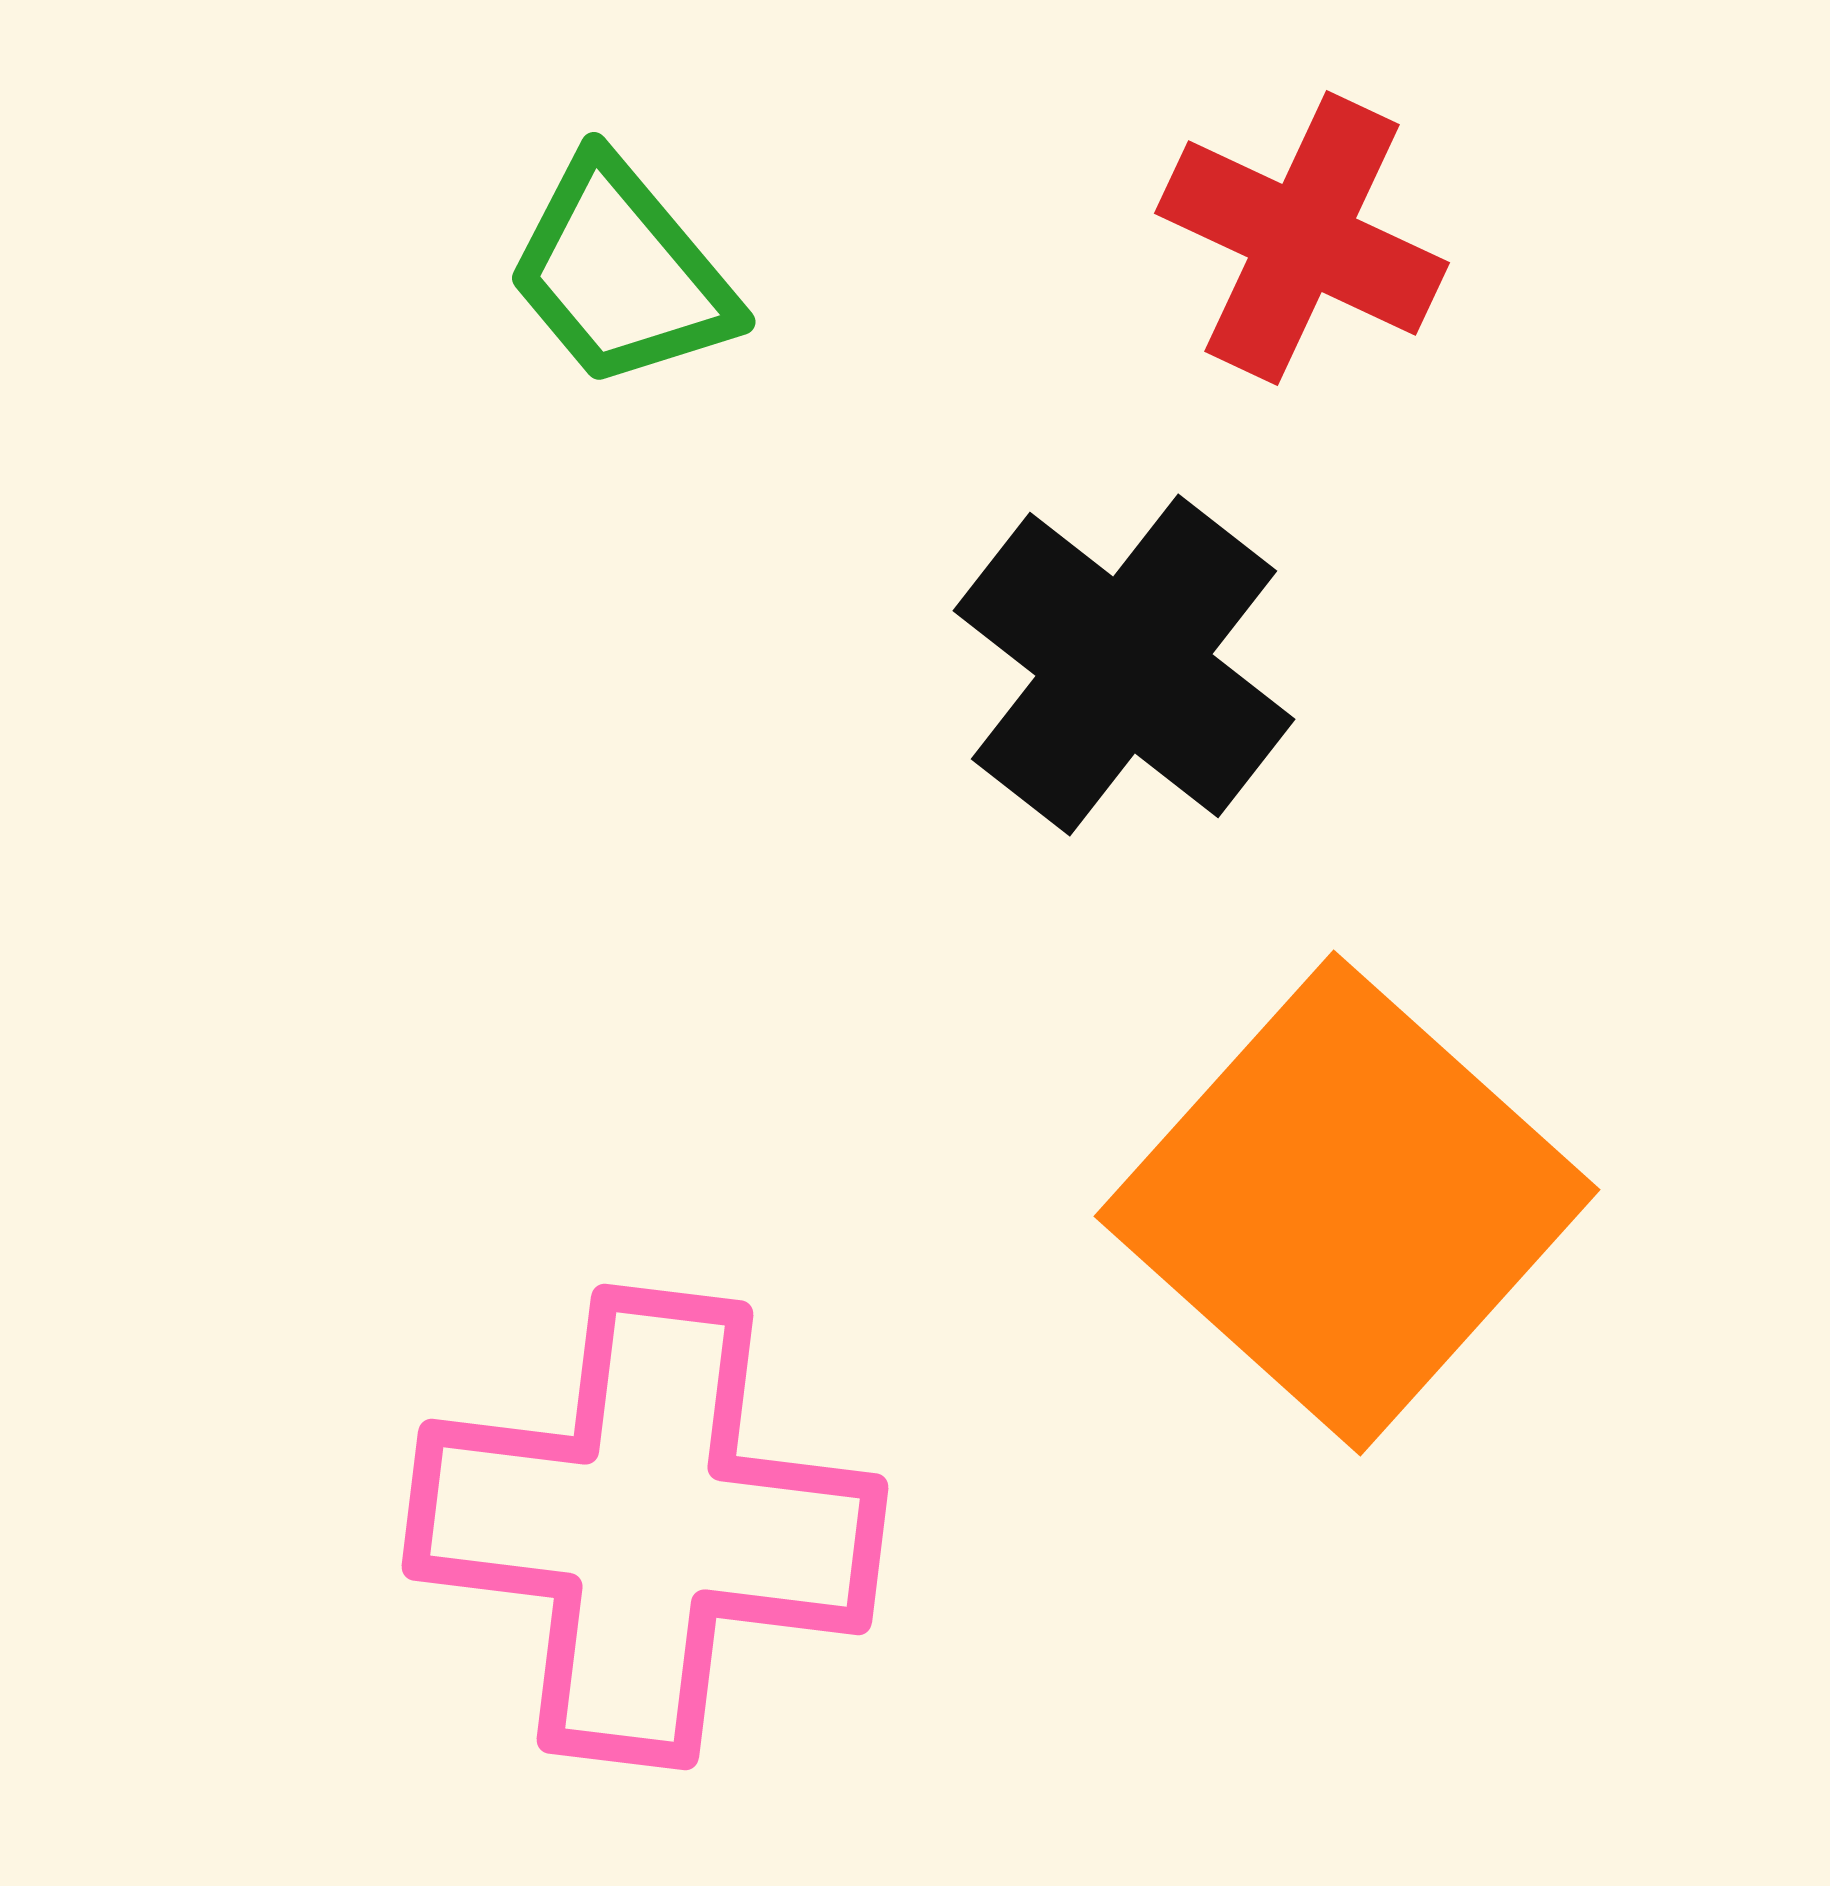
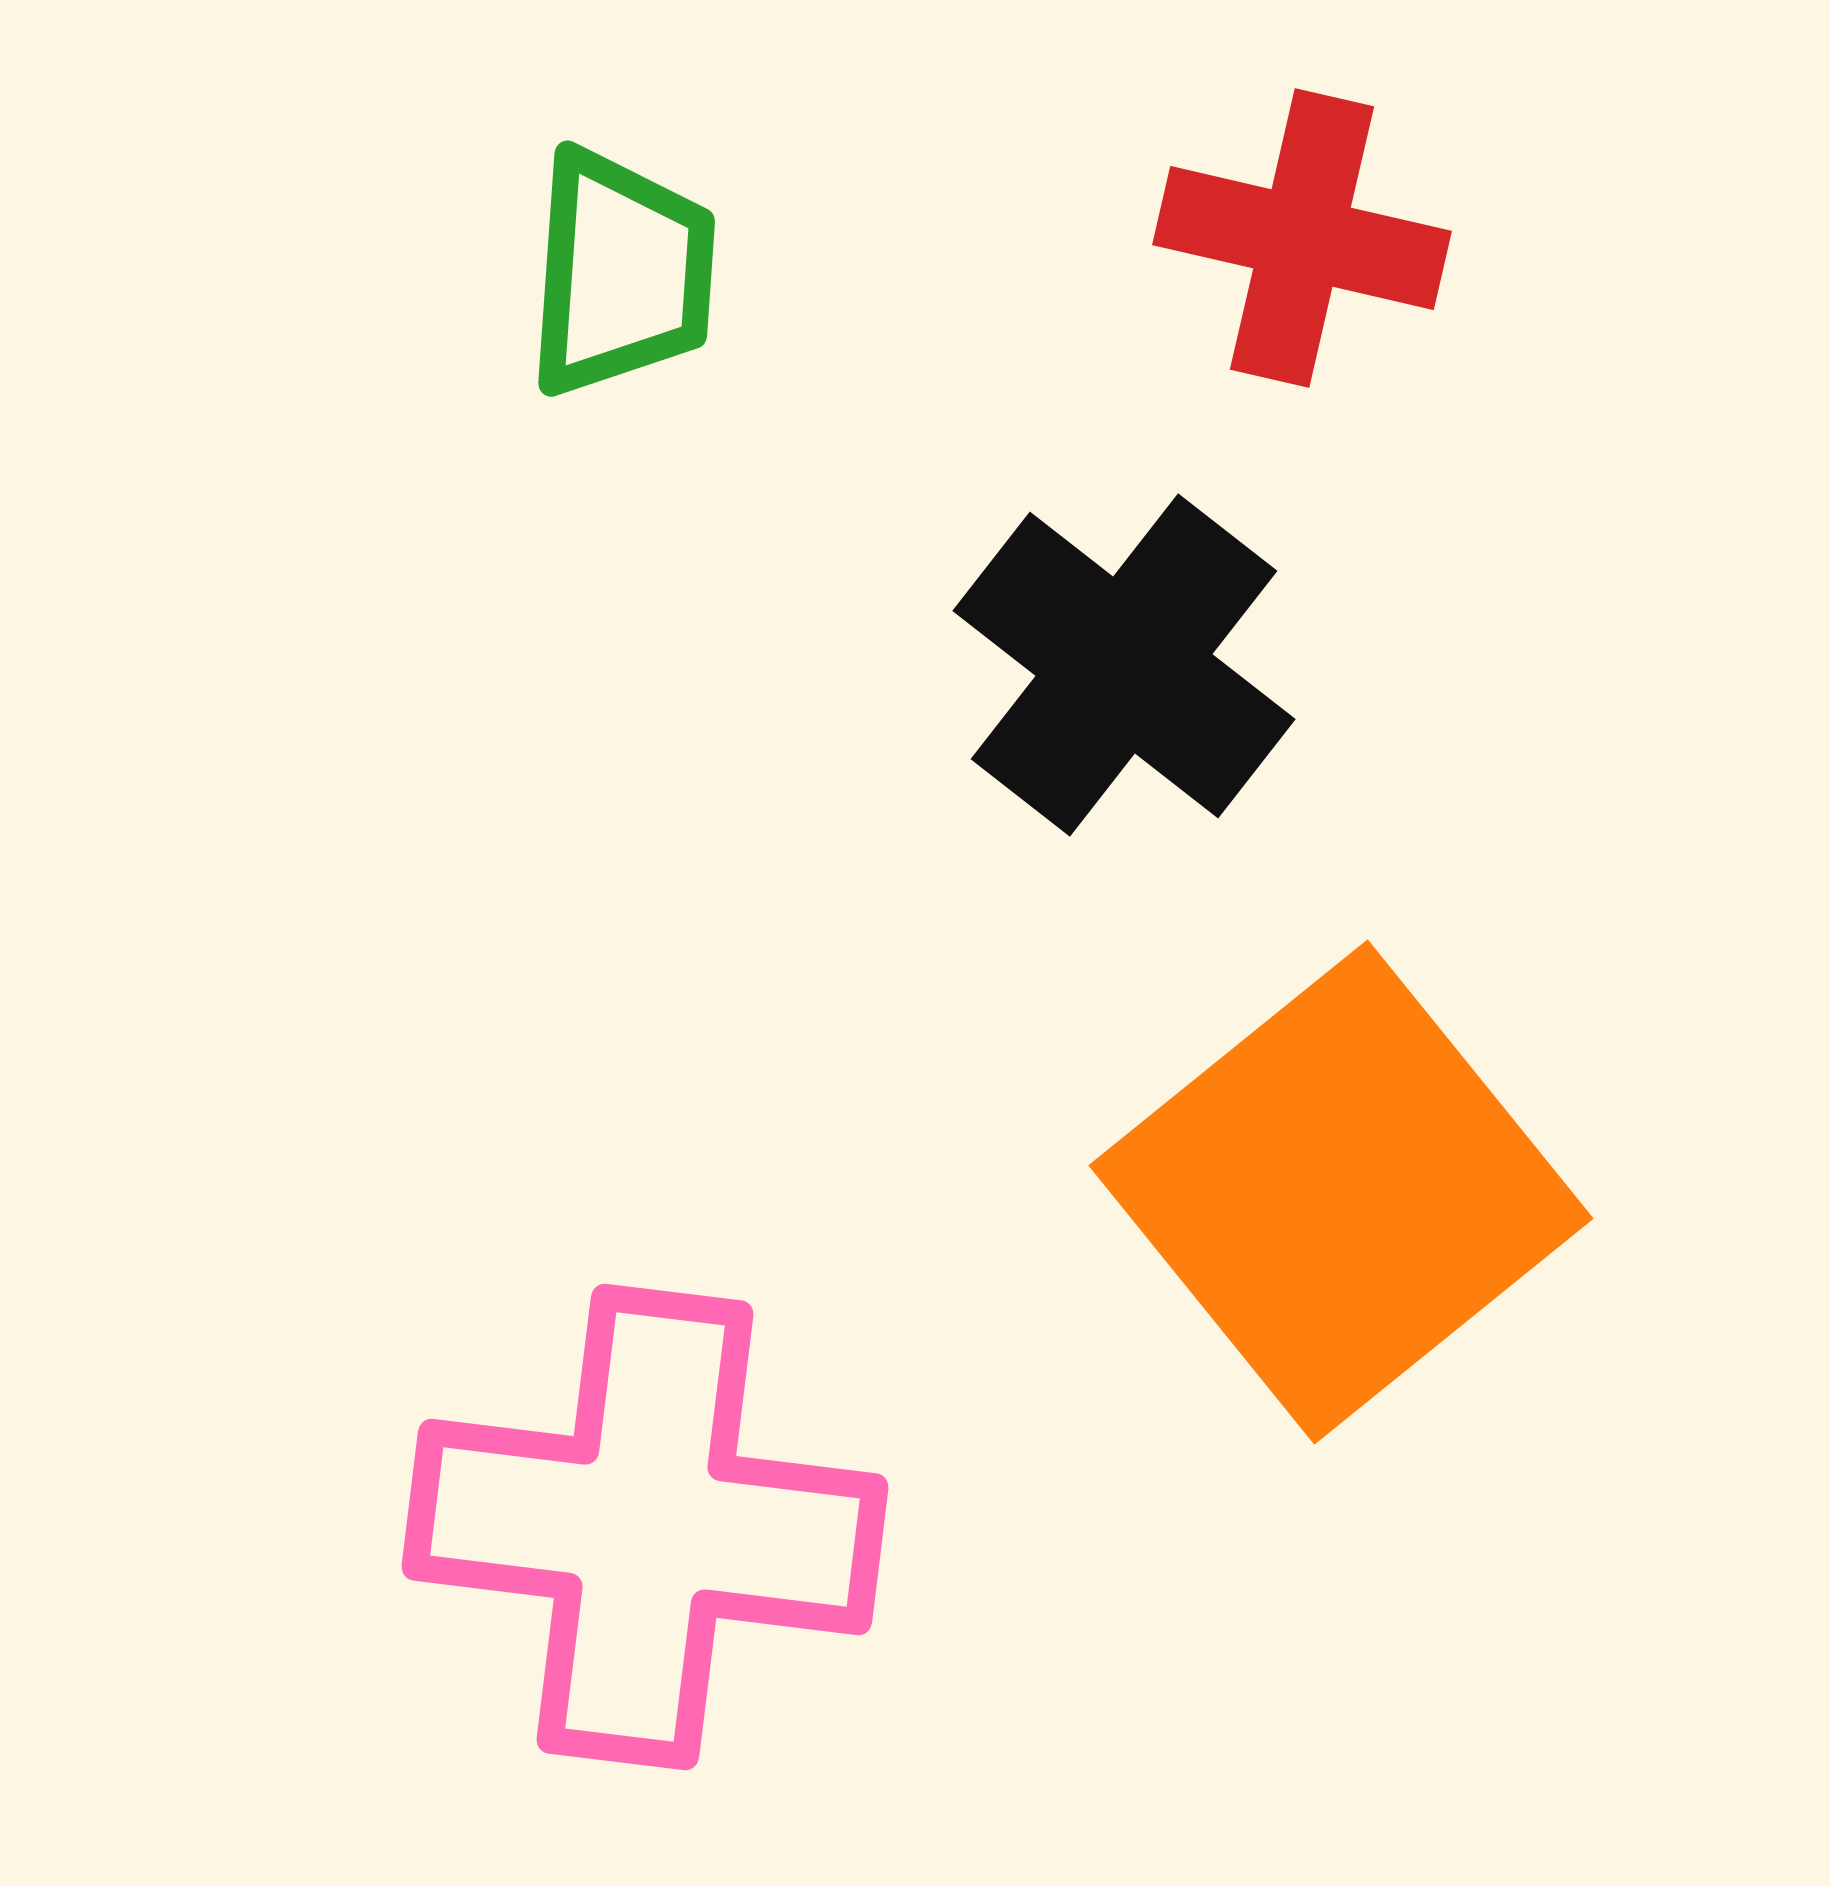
red cross: rotated 12 degrees counterclockwise
green trapezoid: rotated 136 degrees counterclockwise
orange square: moved 6 px left, 11 px up; rotated 9 degrees clockwise
